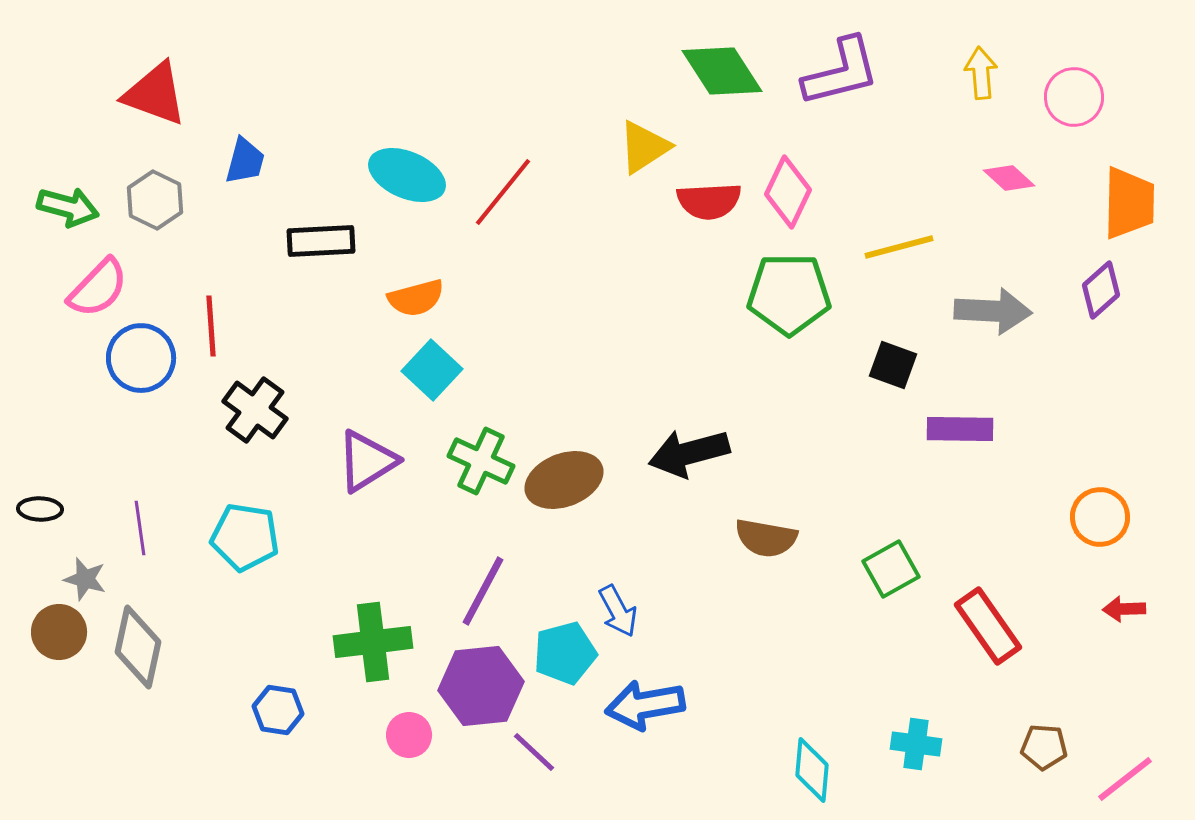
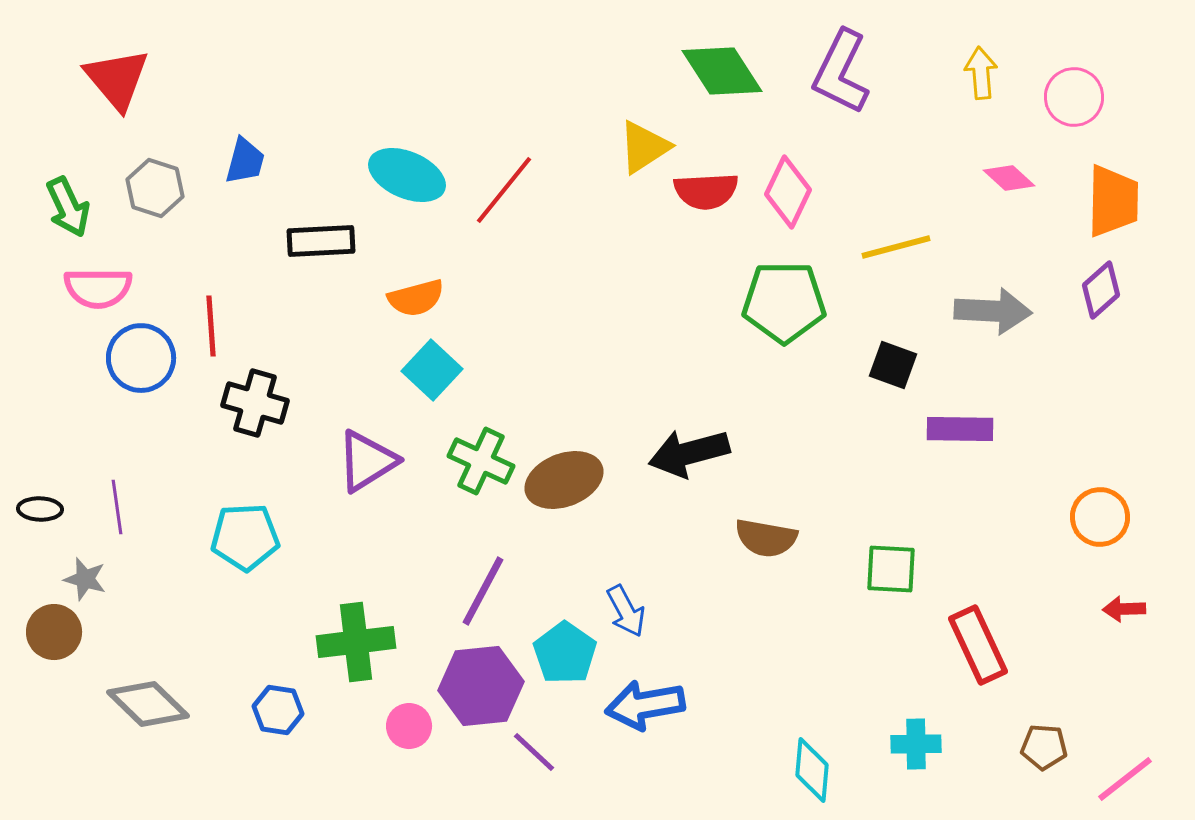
purple L-shape at (841, 72): rotated 130 degrees clockwise
red triangle at (155, 94): moved 38 px left, 15 px up; rotated 30 degrees clockwise
red line at (503, 192): moved 1 px right, 2 px up
gray hexagon at (155, 200): moved 12 px up; rotated 8 degrees counterclockwise
red semicircle at (709, 201): moved 3 px left, 10 px up
orange trapezoid at (1129, 203): moved 16 px left, 2 px up
green arrow at (68, 207): rotated 50 degrees clockwise
yellow line at (899, 247): moved 3 px left
pink semicircle at (98, 288): rotated 46 degrees clockwise
green pentagon at (789, 294): moved 5 px left, 8 px down
black cross at (255, 410): moved 7 px up; rotated 20 degrees counterclockwise
purple line at (140, 528): moved 23 px left, 21 px up
cyan pentagon at (245, 537): rotated 12 degrees counterclockwise
green square at (891, 569): rotated 32 degrees clockwise
blue arrow at (618, 611): moved 8 px right
red rectangle at (988, 626): moved 10 px left, 19 px down; rotated 10 degrees clockwise
brown circle at (59, 632): moved 5 px left
green cross at (373, 642): moved 17 px left
gray diamond at (138, 647): moved 10 px right, 57 px down; rotated 58 degrees counterclockwise
cyan pentagon at (565, 653): rotated 22 degrees counterclockwise
pink circle at (409, 735): moved 9 px up
cyan cross at (916, 744): rotated 9 degrees counterclockwise
